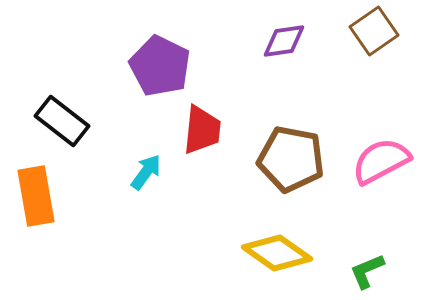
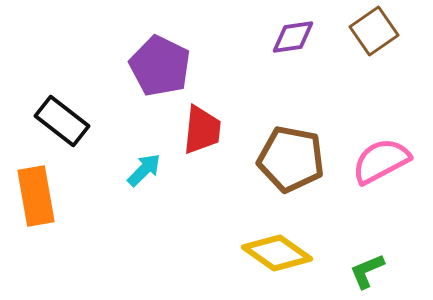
purple diamond: moved 9 px right, 4 px up
cyan arrow: moved 2 px left, 2 px up; rotated 9 degrees clockwise
